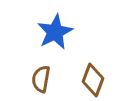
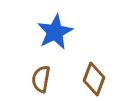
brown diamond: moved 1 px right, 1 px up
